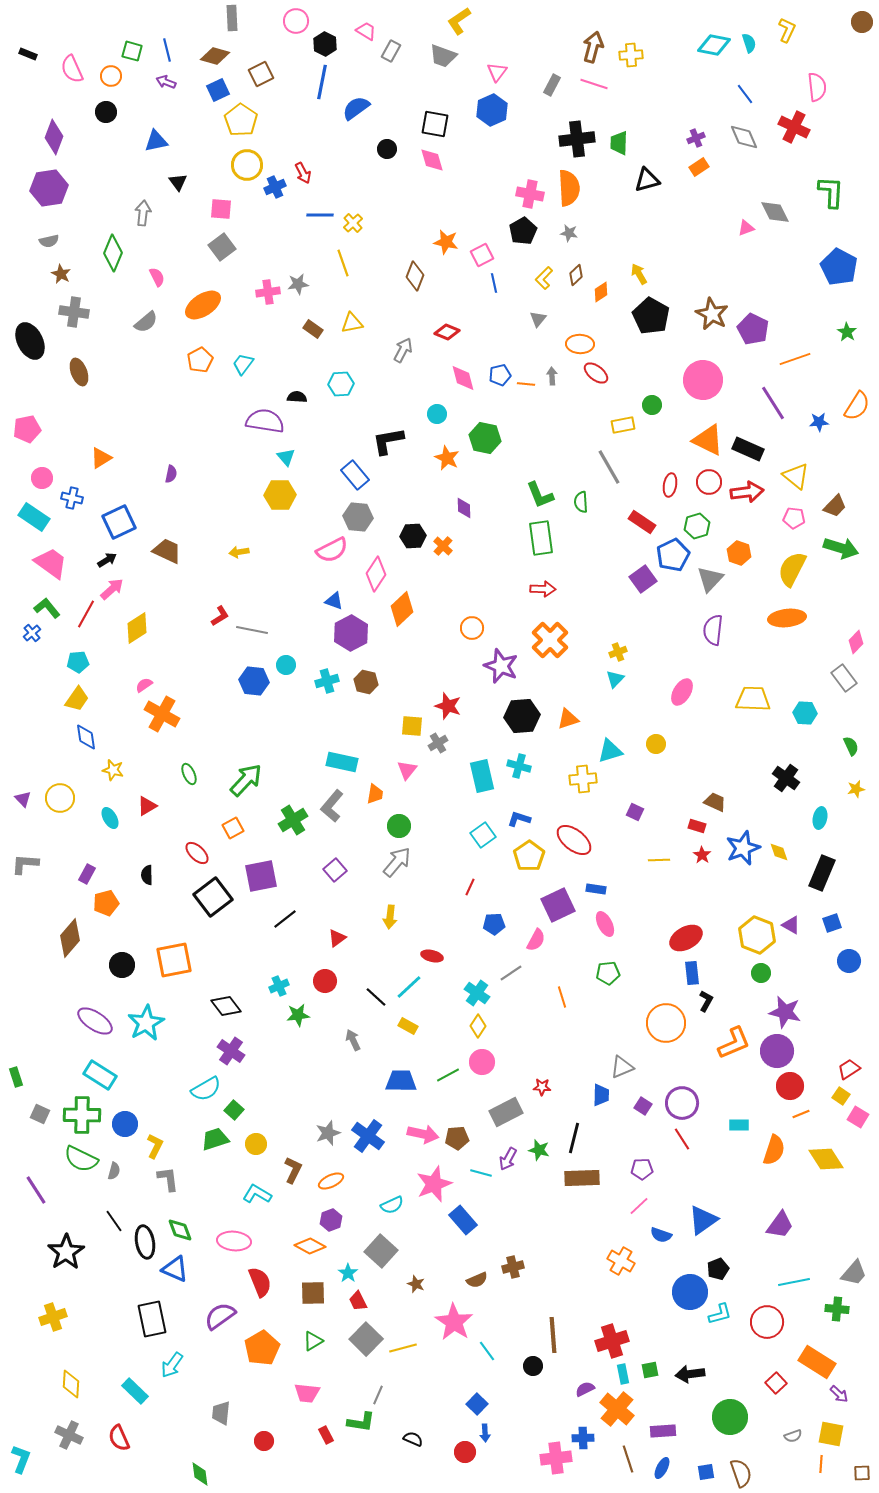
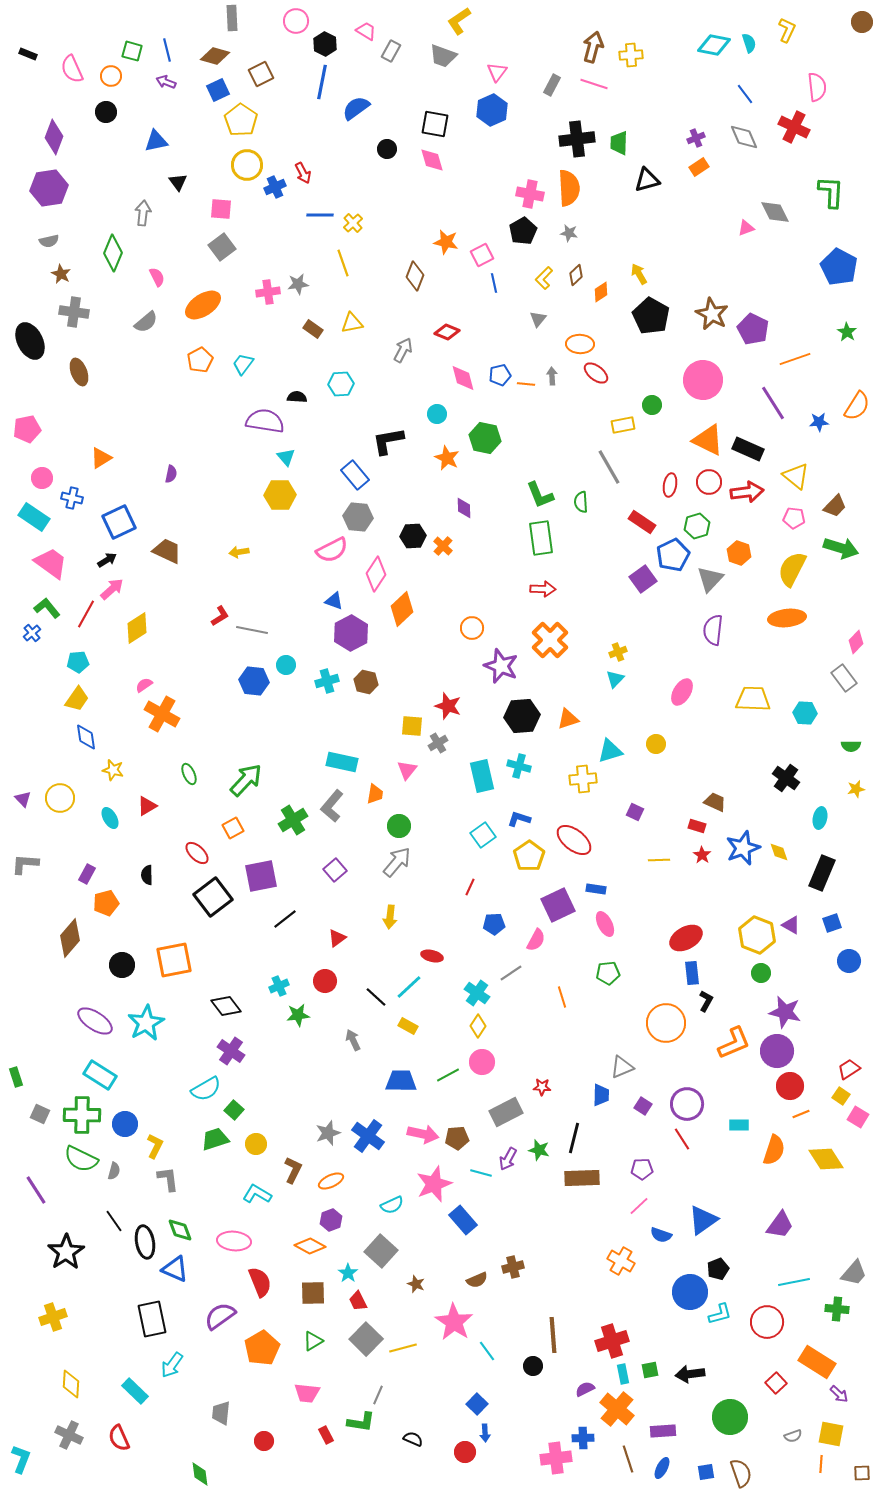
green semicircle at (851, 746): rotated 114 degrees clockwise
purple circle at (682, 1103): moved 5 px right, 1 px down
